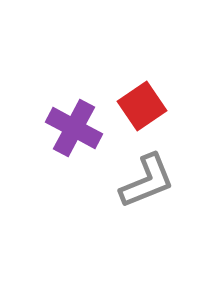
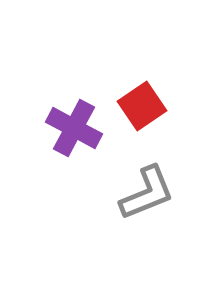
gray L-shape: moved 12 px down
